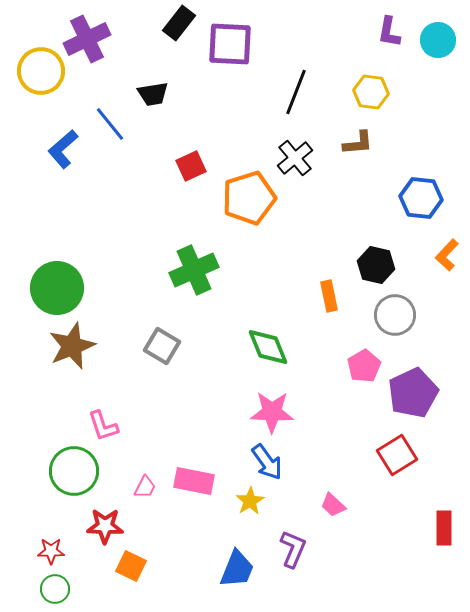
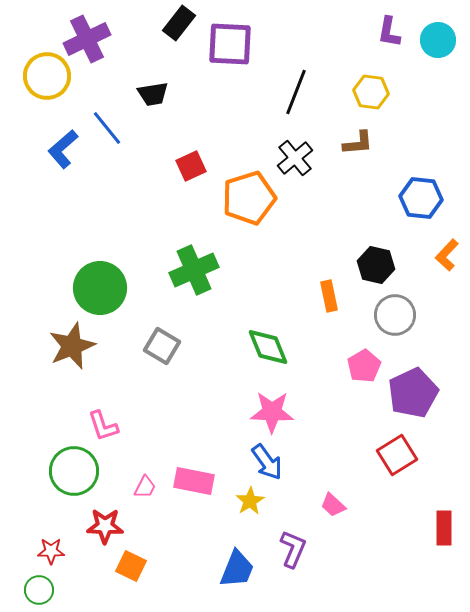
yellow circle at (41, 71): moved 6 px right, 5 px down
blue line at (110, 124): moved 3 px left, 4 px down
green circle at (57, 288): moved 43 px right
green circle at (55, 589): moved 16 px left, 1 px down
